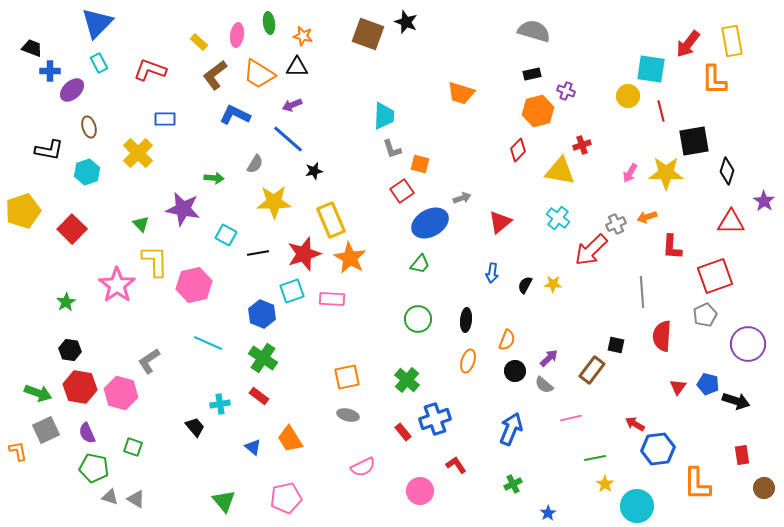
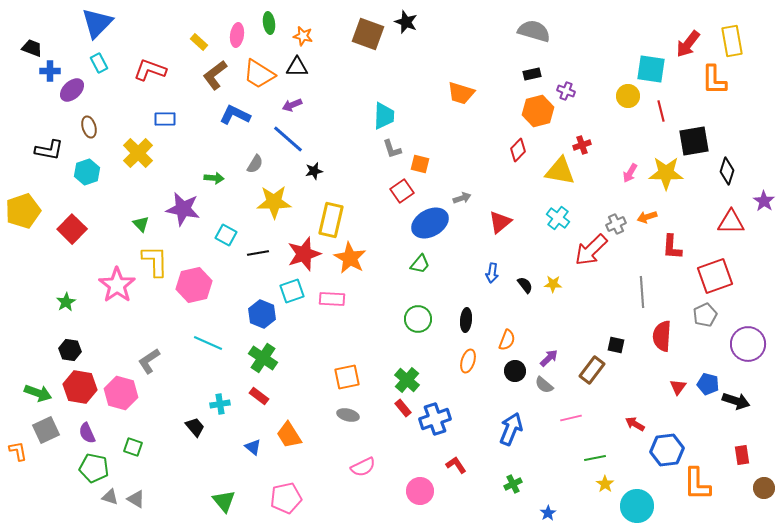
yellow rectangle at (331, 220): rotated 36 degrees clockwise
black semicircle at (525, 285): rotated 114 degrees clockwise
red rectangle at (403, 432): moved 24 px up
orange trapezoid at (290, 439): moved 1 px left, 4 px up
blue hexagon at (658, 449): moved 9 px right, 1 px down
